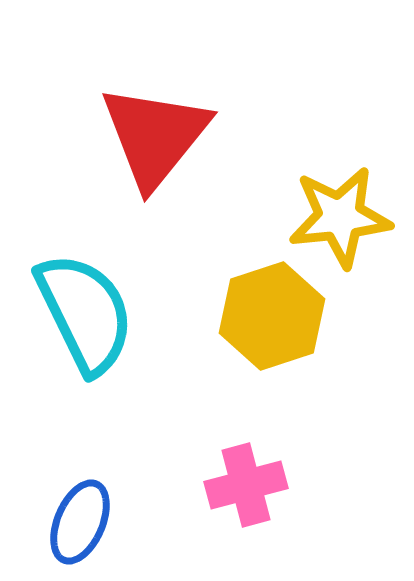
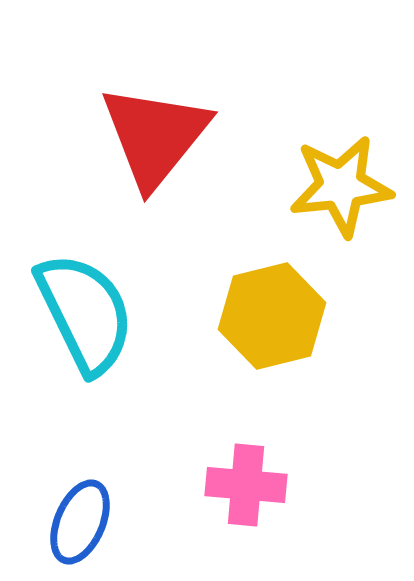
yellow star: moved 1 px right, 31 px up
yellow hexagon: rotated 4 degrees clockwise
pink cross: rotated 20 degrees clockwise
